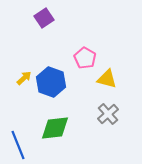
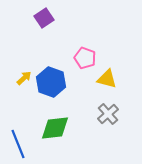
pink pentagon: rotated 10 degrees counterclockwise
blue line: moved 1 px up
